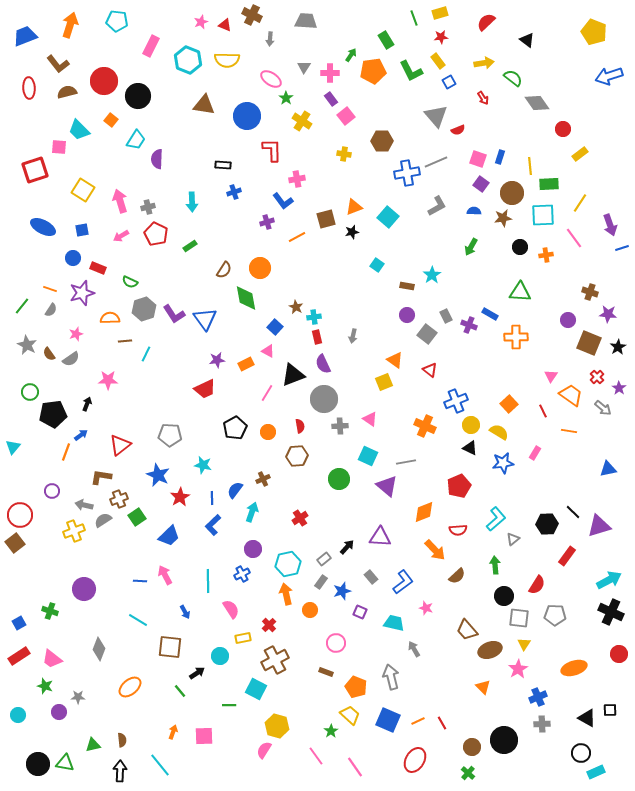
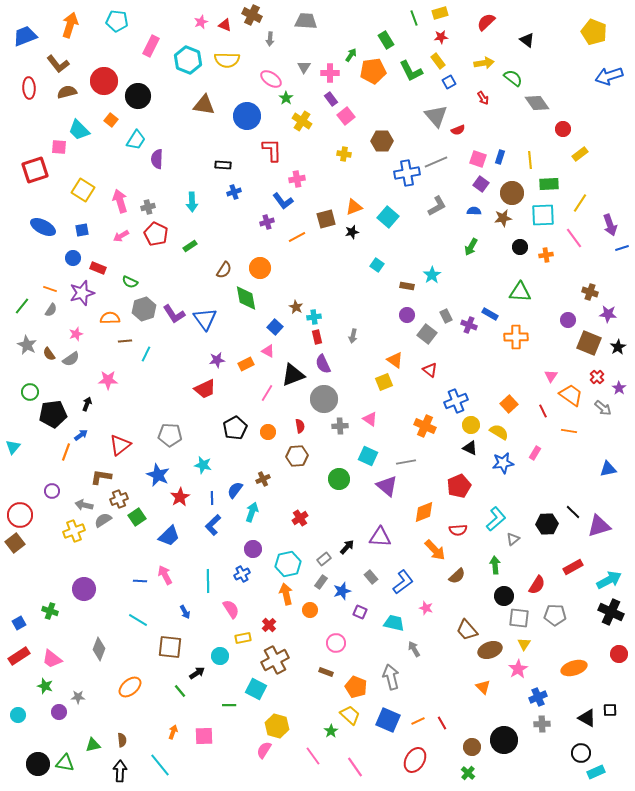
yellow line at (530, 166): moved 6 px up
red rectangle at (567, 556): moved 6 px right, 11 px down; rotated 24 degrees clockwise
pink line at (316, 756): moved 3 px left
